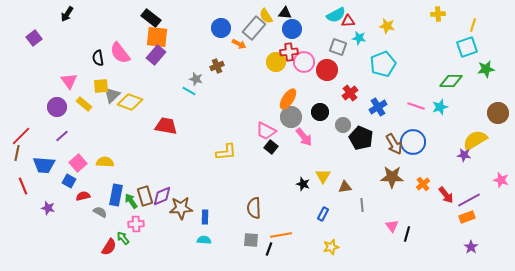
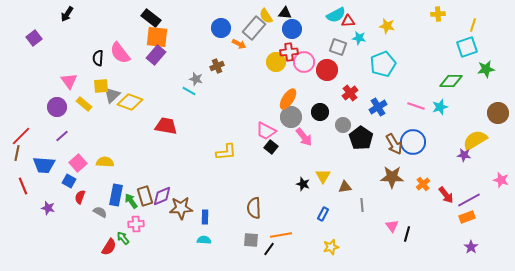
black semicircle at (98, 58): rotated 14 degrees clockwise
black pentagon at (361, 138): rotated 10 degrees clockwise
red semicircle at (83, 196): moved 3 px left, 1 px down; rotated 56 degrees counterclockwise
black line at (269, 249): rotated 16 degrees clockwise
